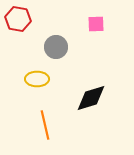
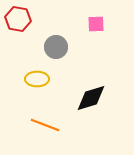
orange line: rotated 56 degrees counterclockwise
